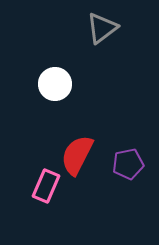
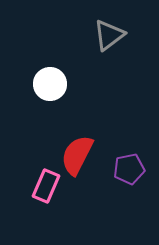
gray triangle: moved 7 px right, 7 px down
white circle: moved 5 px left
purple pentagon: moved 1 px right, 5 px down
